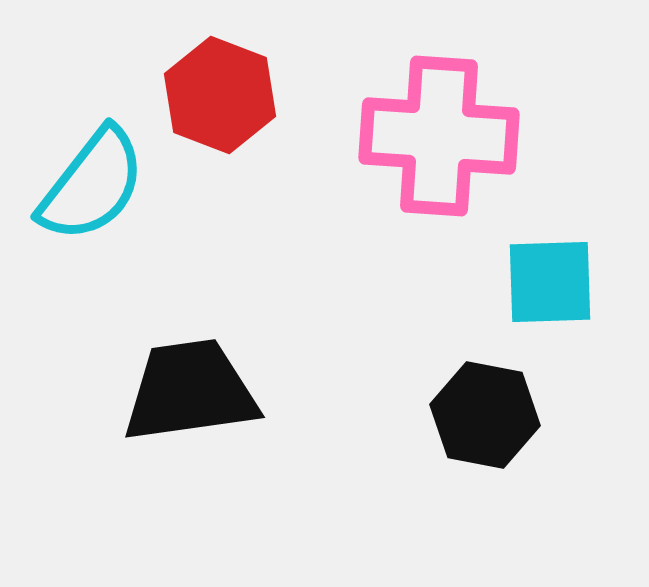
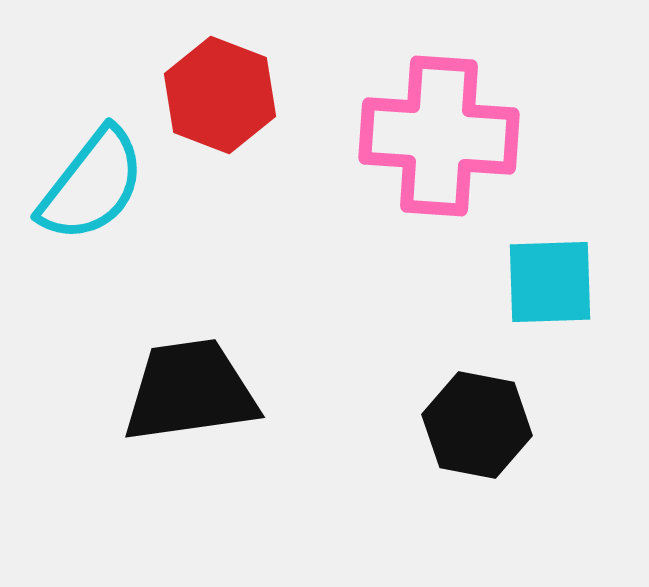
black hexagon: moved 8 px left, 10 px down
